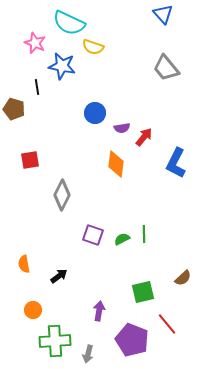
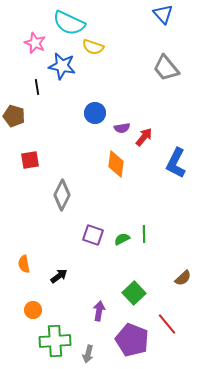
brown pentagon: moved 7 px down
green square: moved 9 px left, 1 px down; rotated 30 degrees counterclockwise
